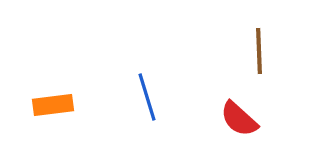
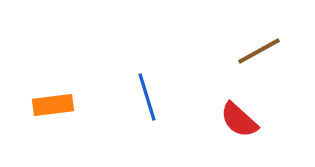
brown line: rotated 63 degrees clockwise
red semicircle: moved 1 px down
